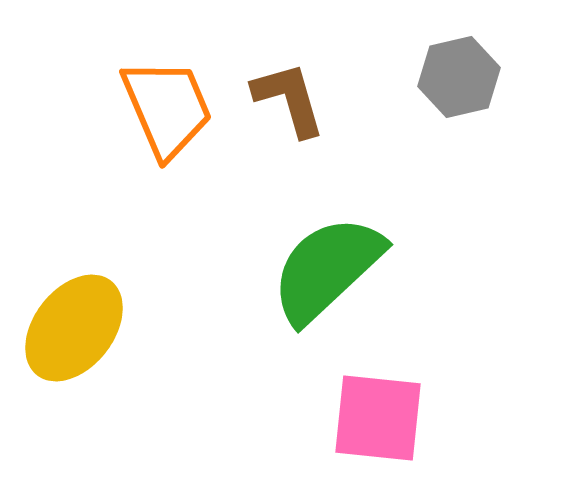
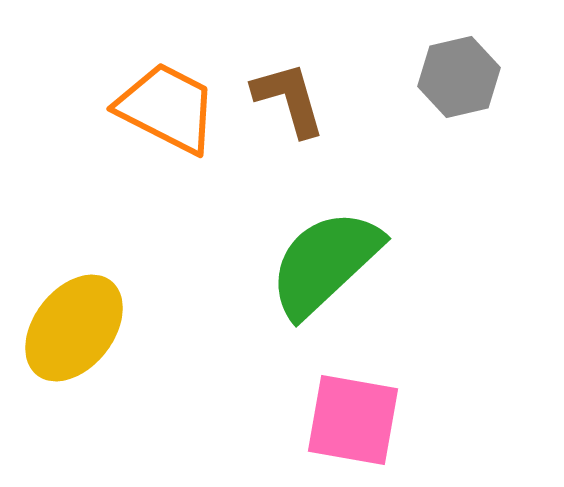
orange trapezoid: rotated 40 degrees counterclockwise
green semicircle: moved 2 px left, 6 px up
pink square: moved 25 px left, 2 px down; rotated 4 degrees clockwise
